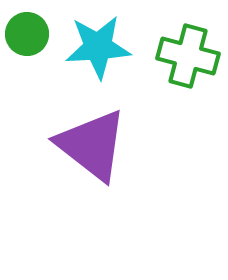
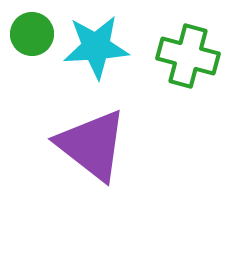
green circle: moved 5 px right
cyan star: moved 2 px left
